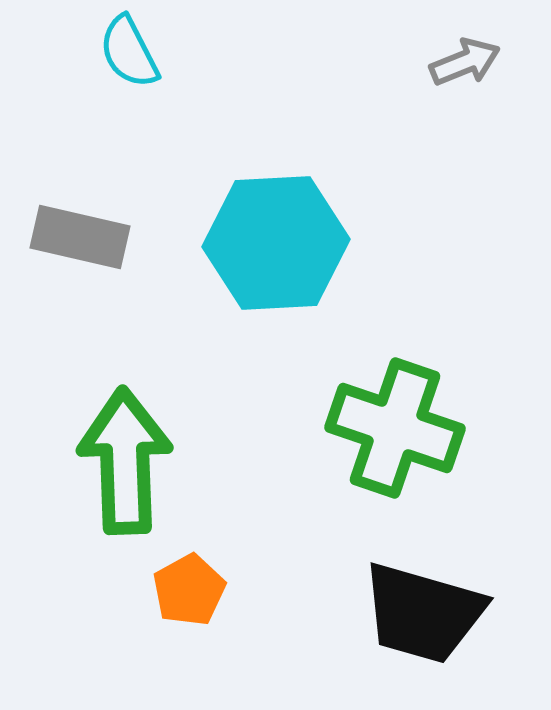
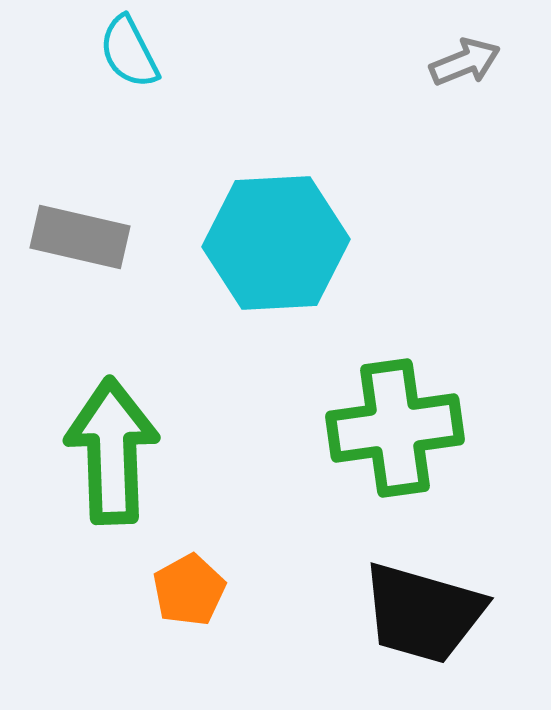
green cross: rotated 27 degrees counterclockwise
green arrow: moved 13 px left, 10 px up
